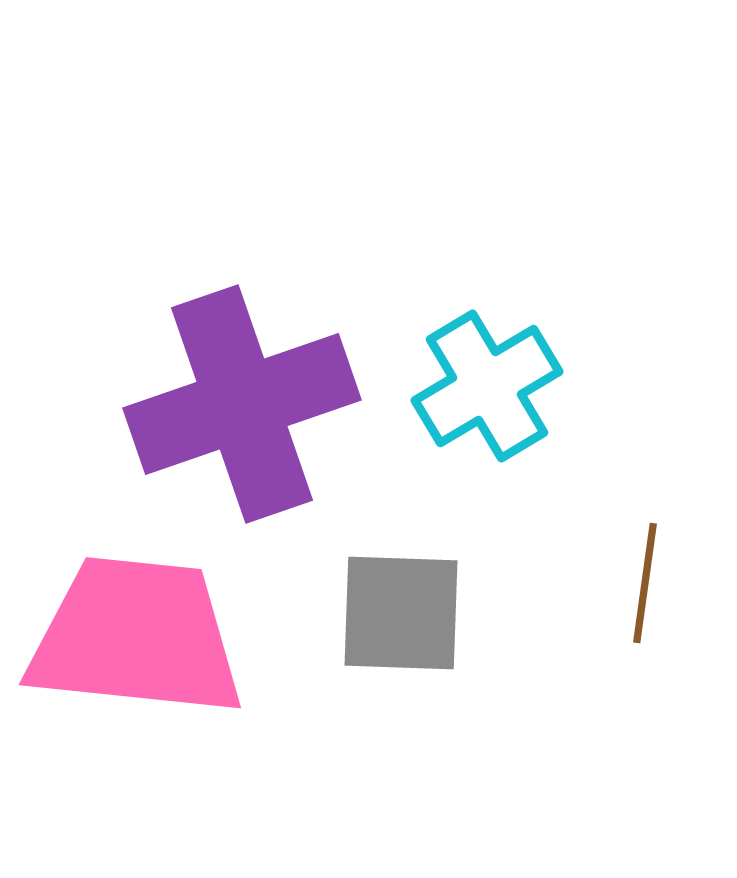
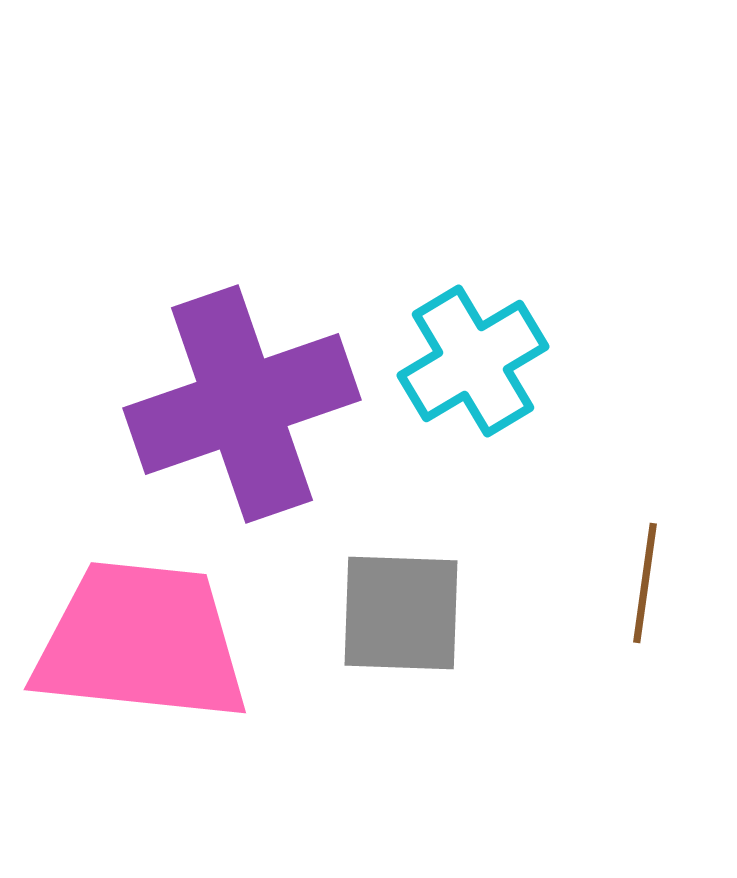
cyan cross: moved 14 px left, 25 px up
pink trapezoid: moved 5 px right, 5 px down
